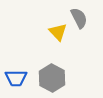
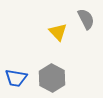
gray semicircle: moved 7 px right, 1 px down
blue trapezoid: rotated 10 degrees clockwise
